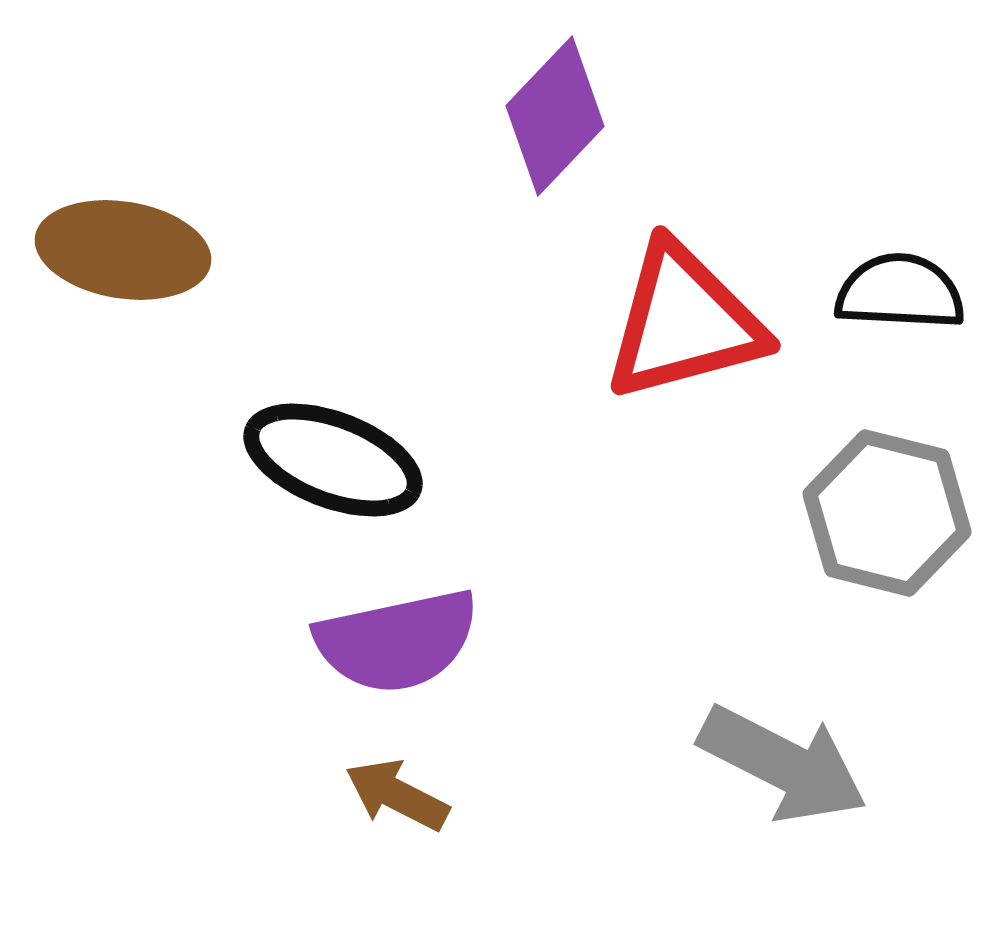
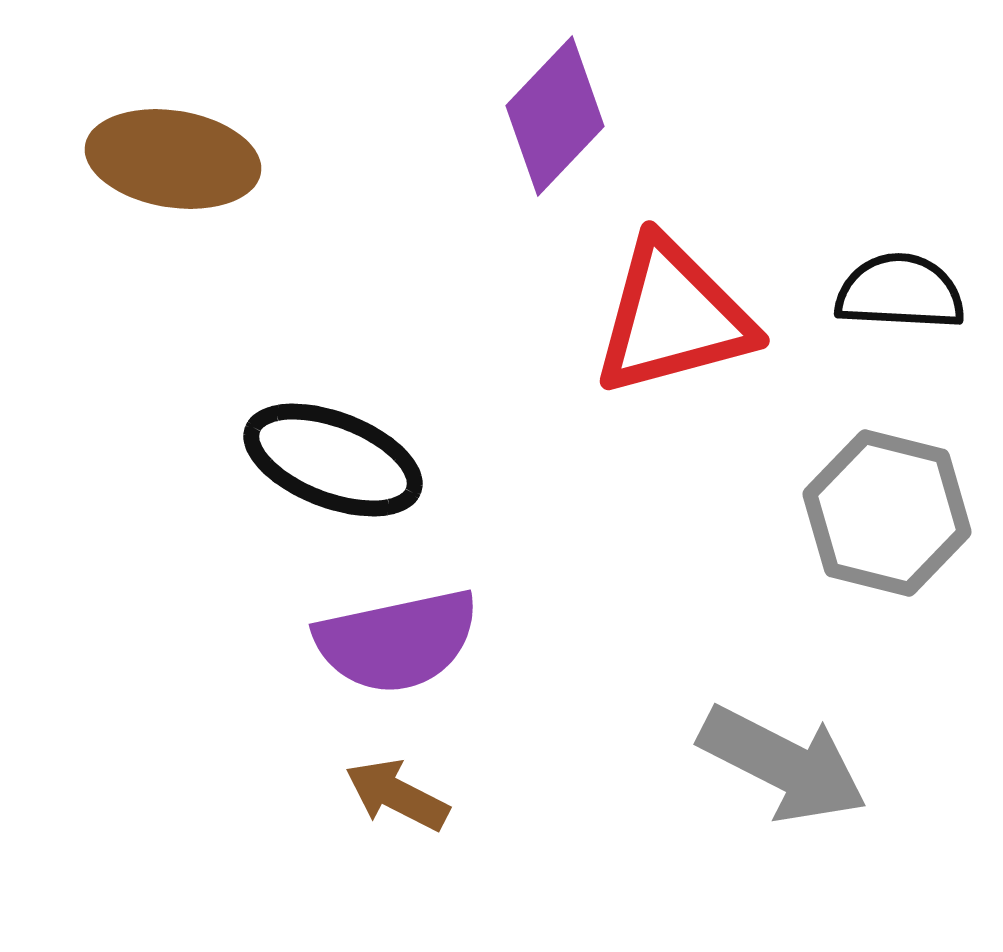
brown ellipse: moved 50 px right, 91 px up
red triangle: moved 11 px left, 5 px up
